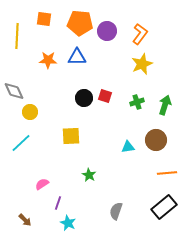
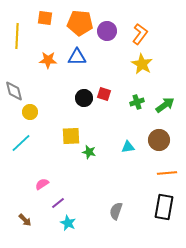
orange square: moved 1 px right, 1 px up
yellow star: rotated 20 degrees counterclockwise
gray diamond: rotated 10 degrees clockwise
red square: moved 1 px left, 2 px up
green arrow: rotated 36 degrees clockwise
brown circle: moved 3 px right
green star: moved 23 px up; rotated 16 degrees counterclockwise
purple line: rotated 32 degrees clockwise
black rectangle: rotated 40 degrees counterclockwise
